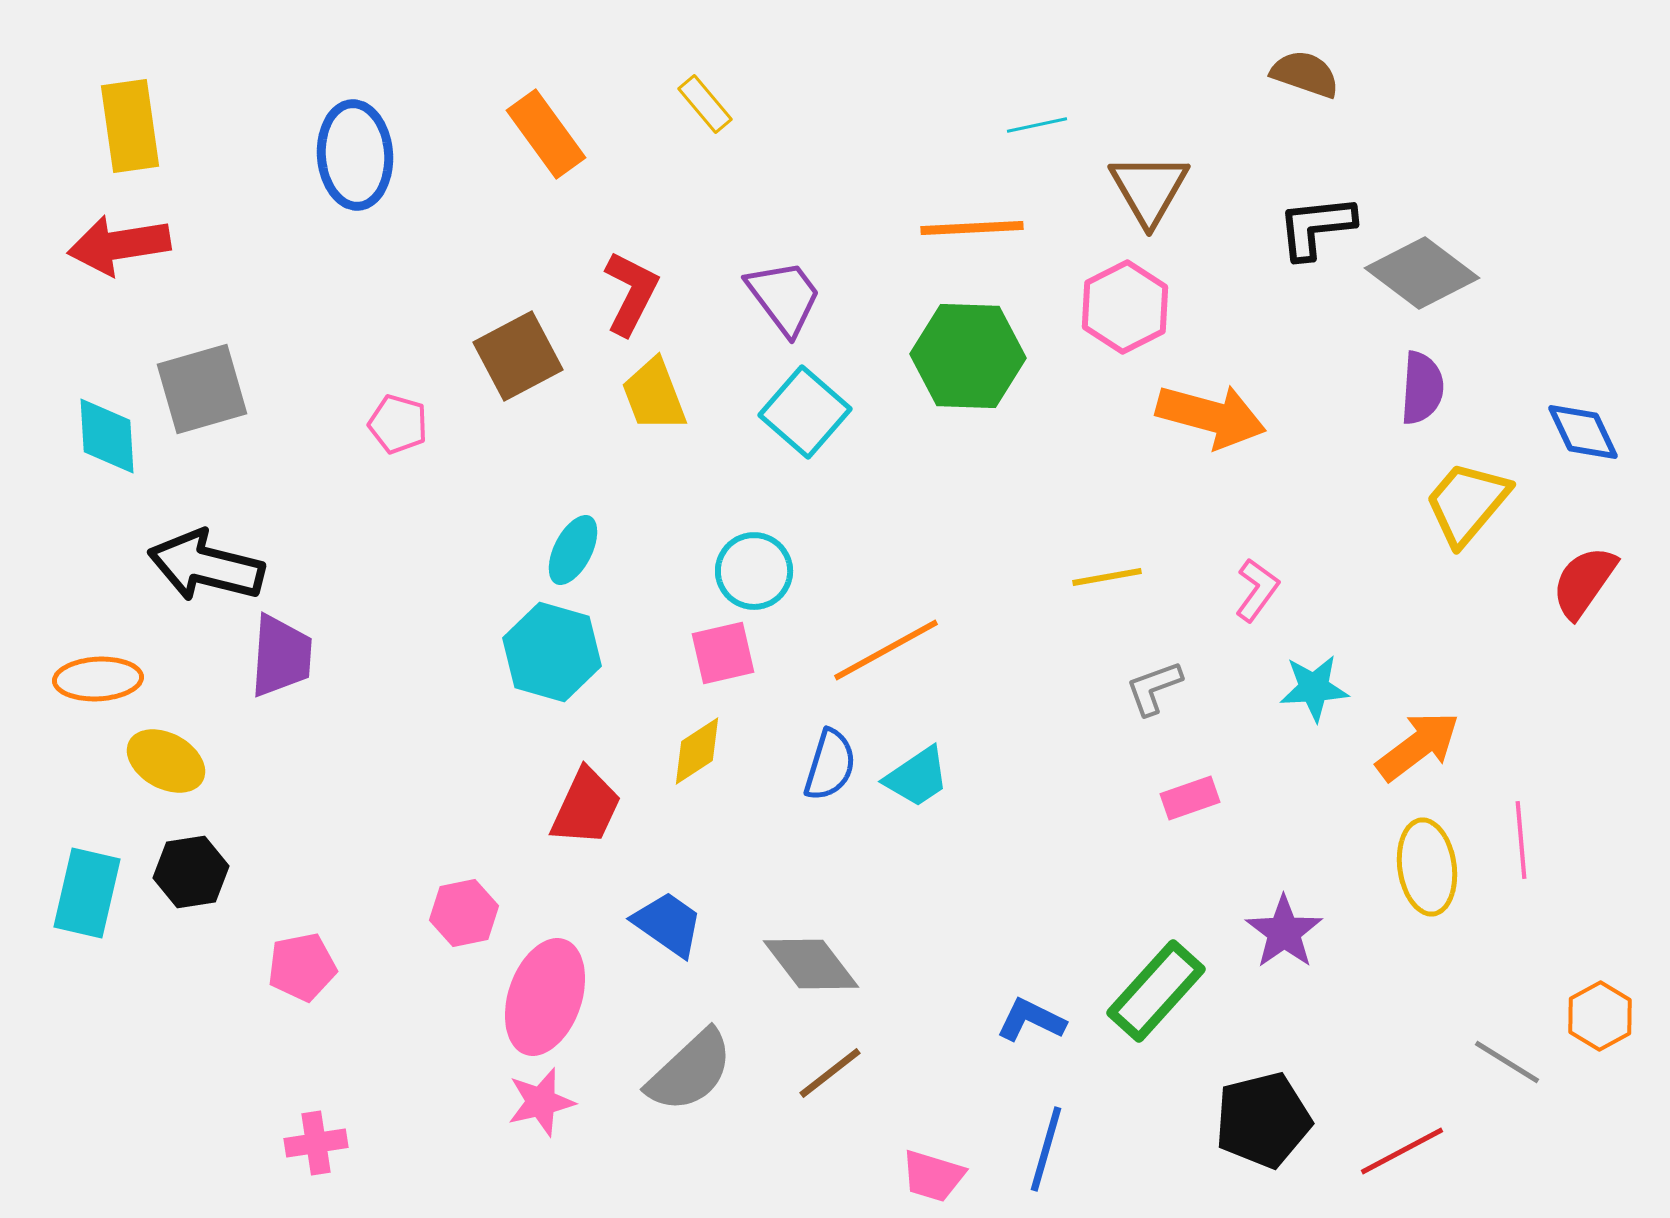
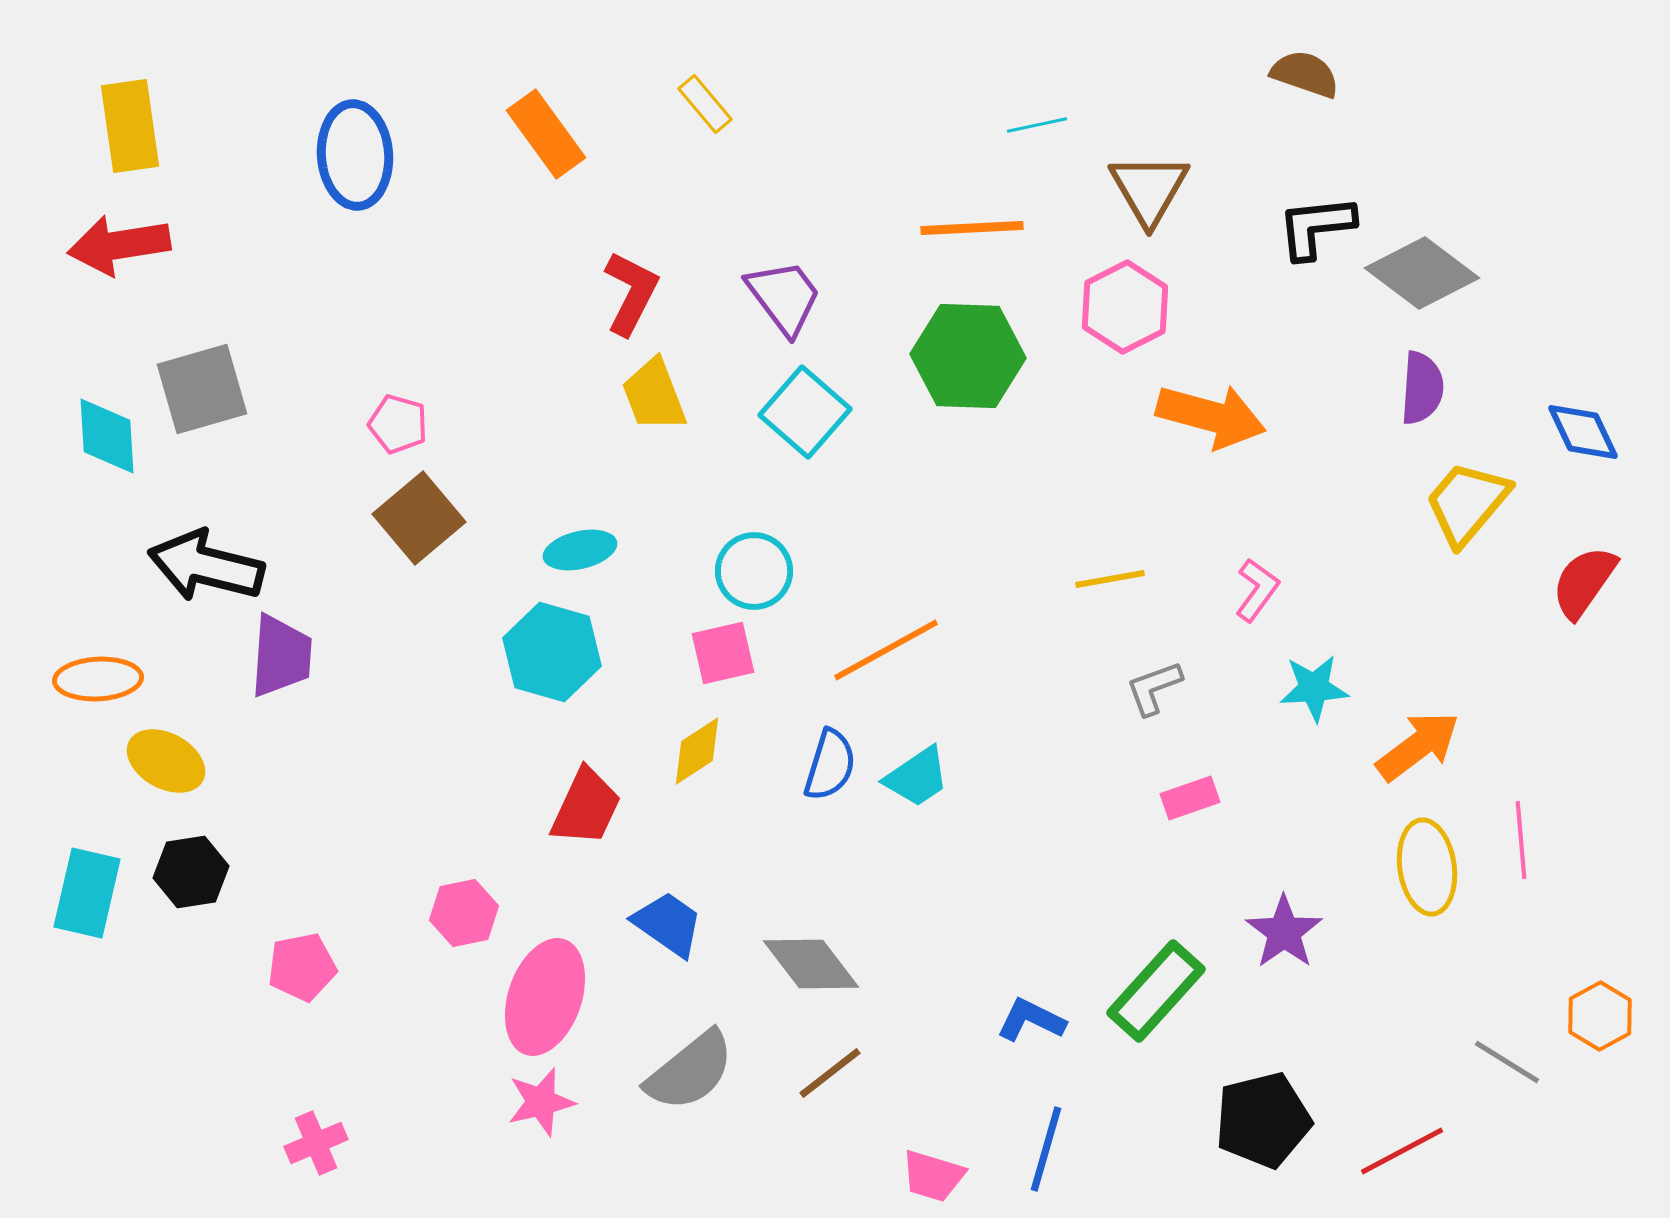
brown square at (518, 356): moved 99 px left, 162 px down; rotated 12 degrees counterclockwise
cyan ellipse at (573, 550): moved 7 px right; rotated 50 degrees clockwise
yellow line at (1107, 577): moved 3 px right, 2 px down
gray semicircle at (690, 1071): rotated 4 degrees clockwise
pink cross at (316, 1143): rotated 14 degrees counterclockwise
